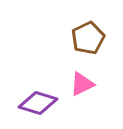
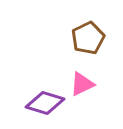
purple diamond: moved 7 px right
